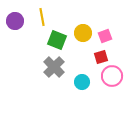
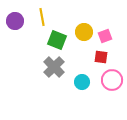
yellow circle: moved 1 px right, 1 px up
red square: rotated 24 degrees clockwise
pink circle: moved 4 px down
